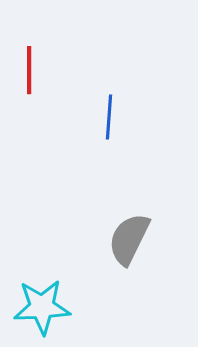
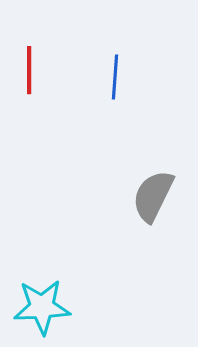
blue line: moved 6 px right, 40 px up
gray semicircle: moved 24 px right, 43 px up
